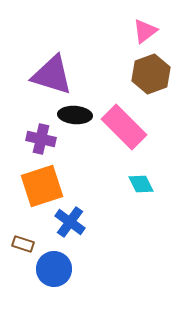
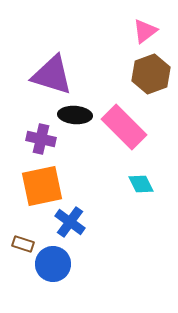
orange square: rotated 6 degrees clockwise
blue circle: moved 1 px left, 5 px up
